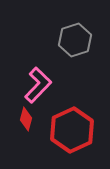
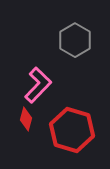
gray hexagon: rotated 12 degrees counterclockwise
red hexagon: rotated 18 degrees counterclockwise
